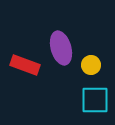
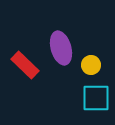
red rectangle: rotated 24 degrees clockwise
cyan square: moved 1 px right, 2 px up
